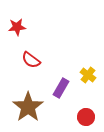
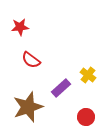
red star: moved 3 px right
purple rectangle: rotated 18 degrees clockwise
brown star: rotated 16 degrees clockwise
